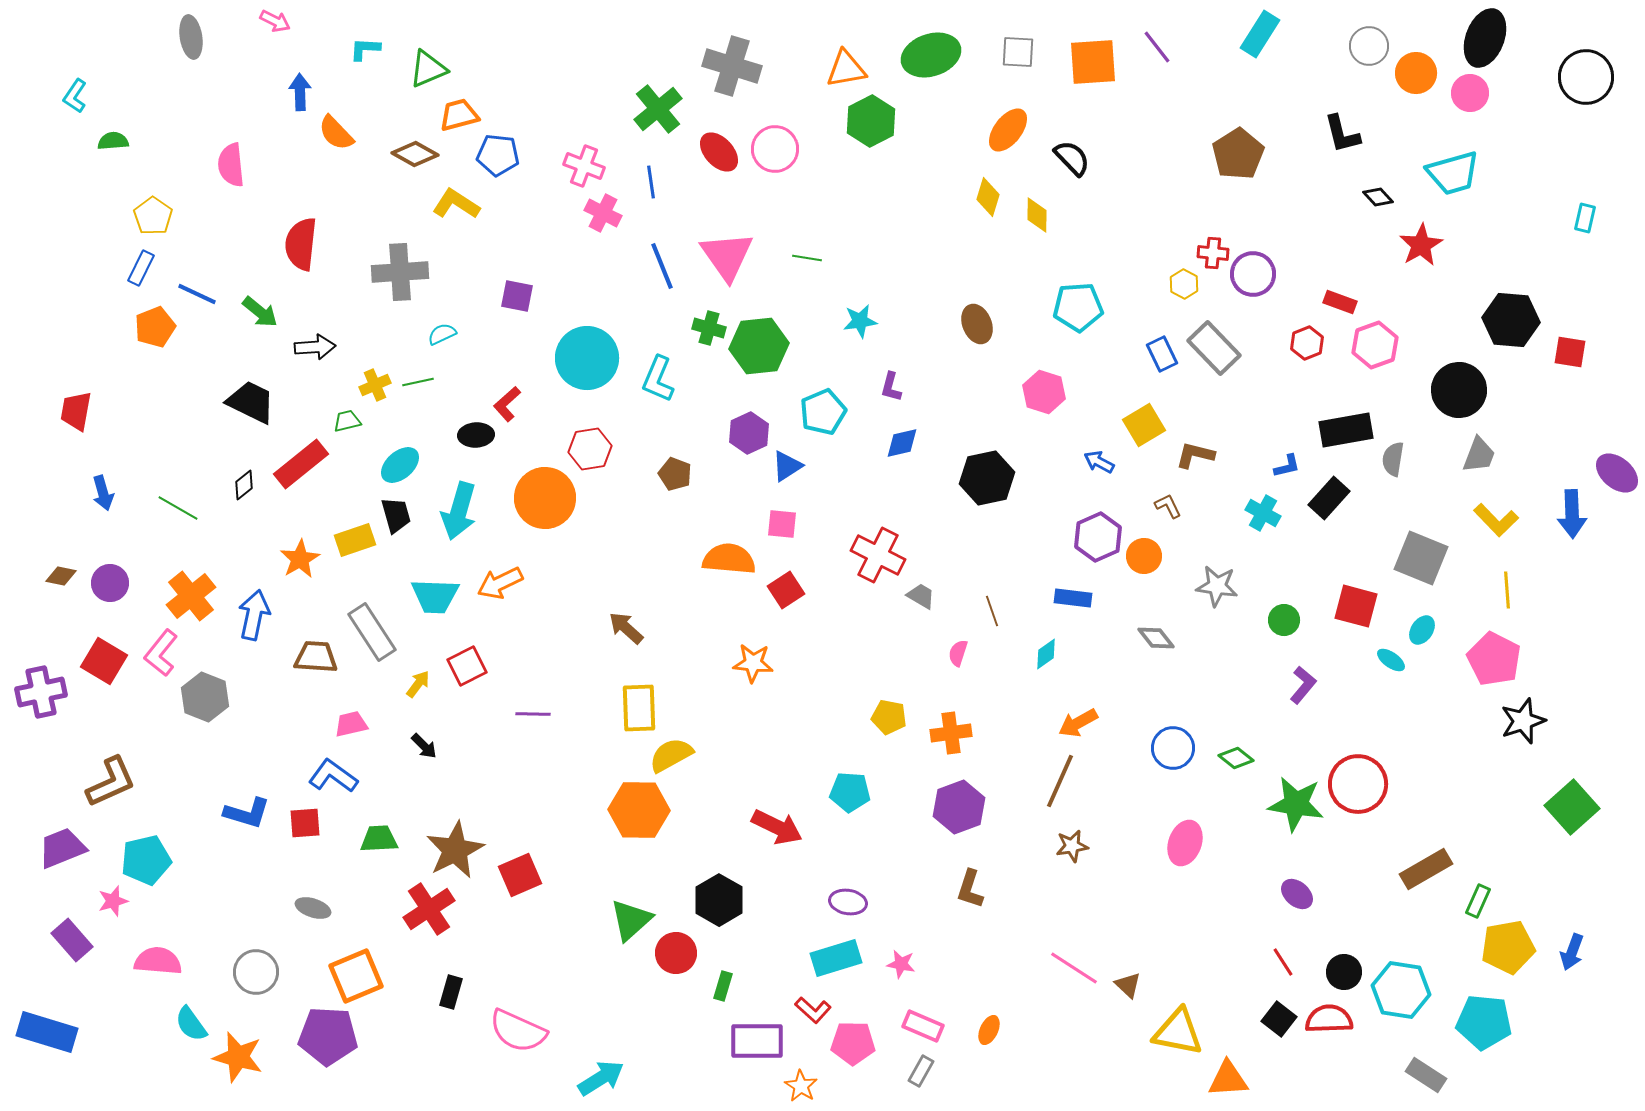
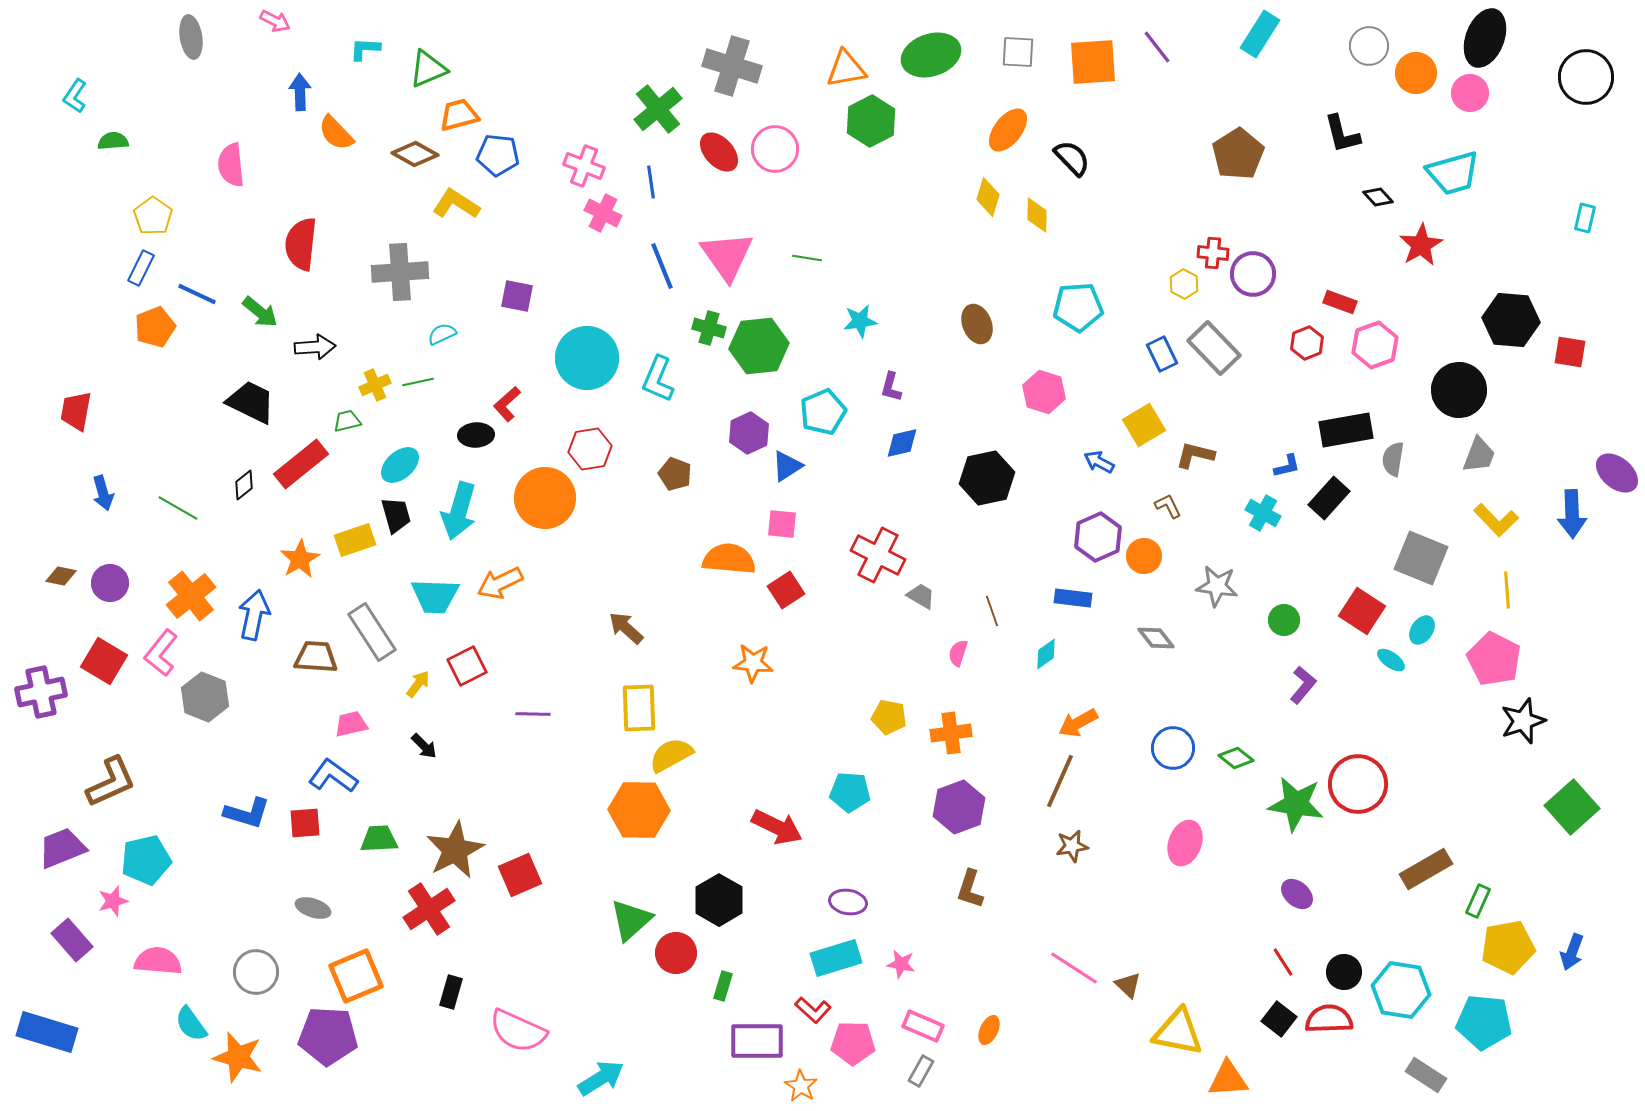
red square at (1356, 606): moved 6 px right, 5 px down; rotated 18 degrees clockwise
